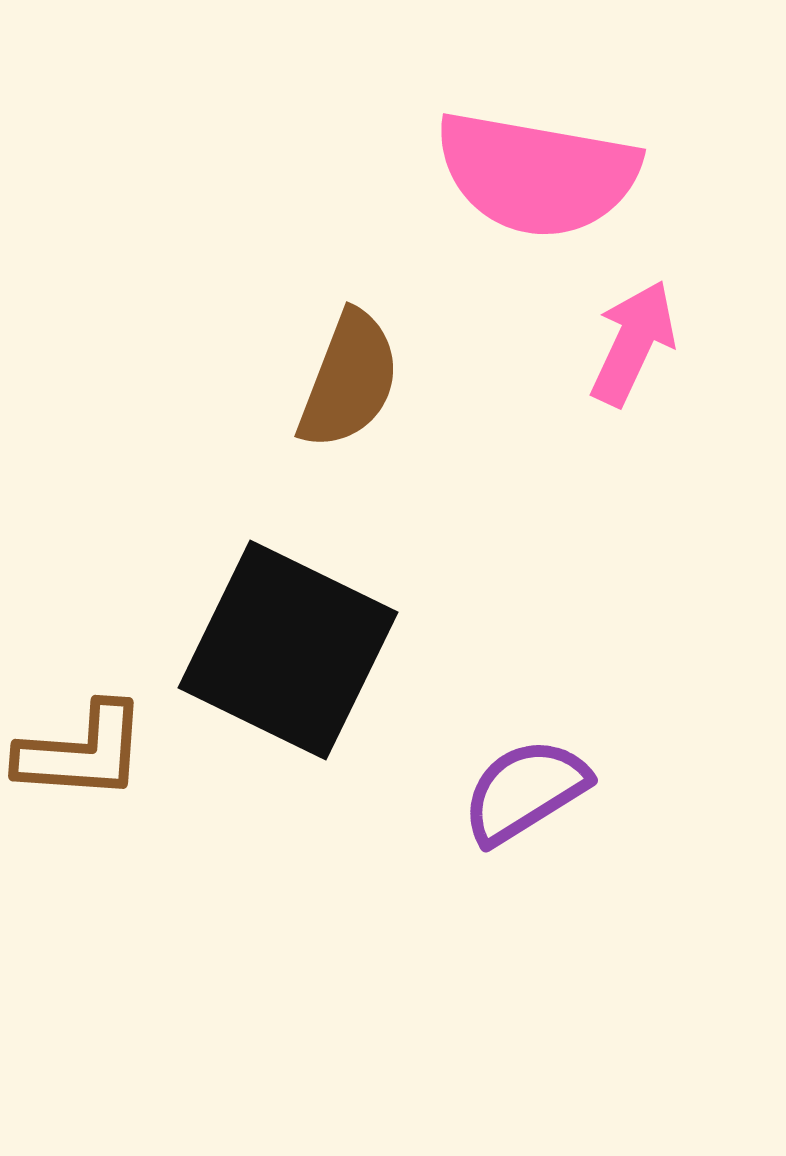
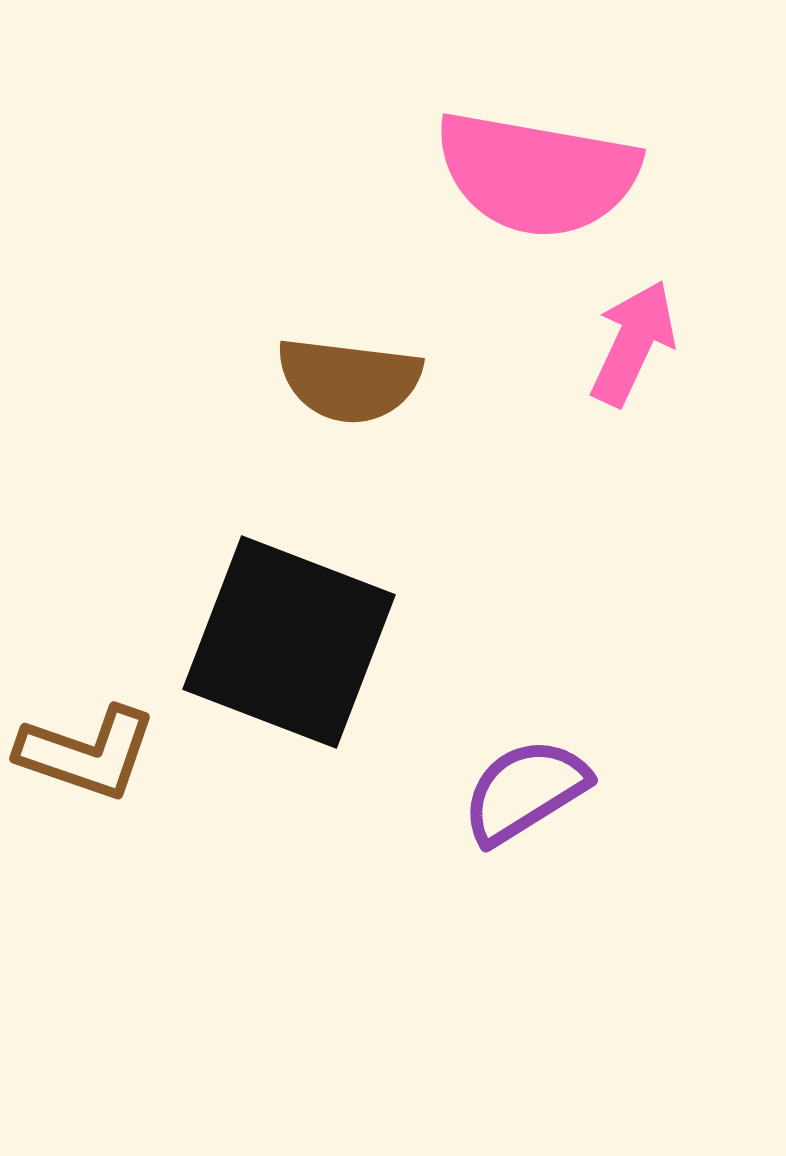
brown semicircle: rotated 76 degrees clockwise
black square: moved 1 px right, 8 px up; rotated 5 degrees counterclockwise
brown L-shape: moved 5 px right, 1 px down; rotated 15 degrees clockwise
